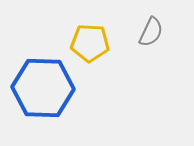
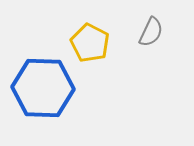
yellow pentagon: rotated 24 degrees clockwise
